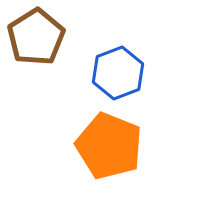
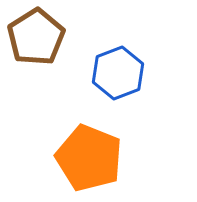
orange pentagon: moved 20 px left, 12 px down
